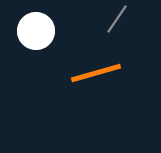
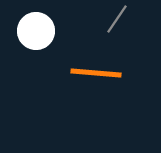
orange line: rotated 21 degrees clockwise
